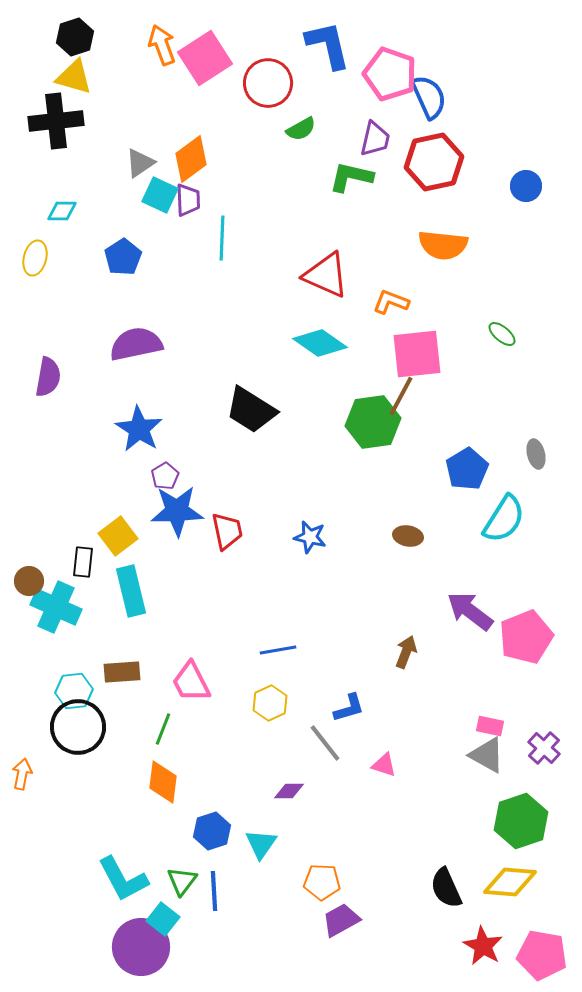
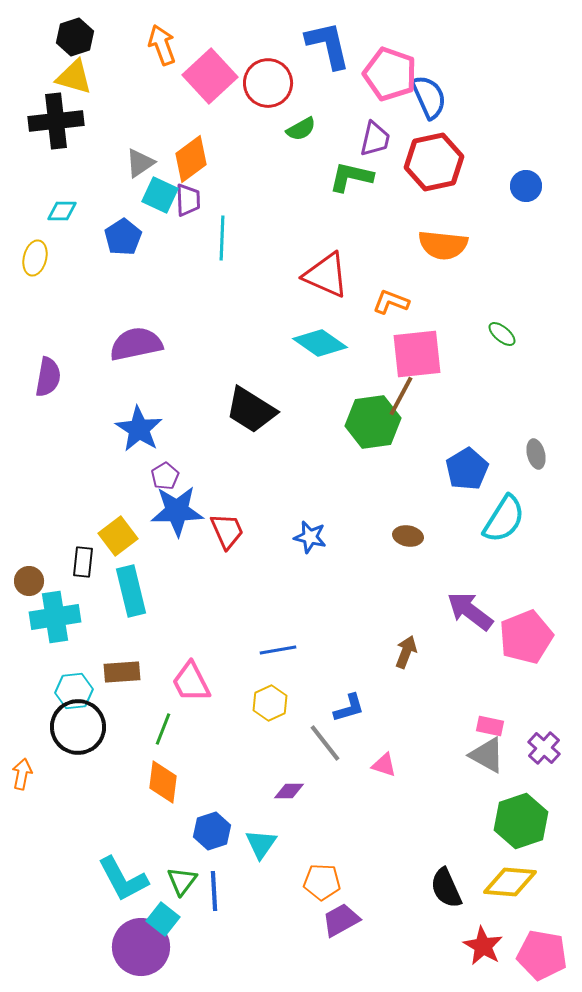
pink square at (205, 58): moved 5 px right, 18 px down; rotated 10 degrees counterclockwise
blue pentagon at (123, 257): moved 20 px up
red trapezoid at (227, 531): rotated 12 degrees counterclockwise
cyan cross at (56, 607): moved 1 px left, 10 px down; rotated 33 degrees counterclockwise
